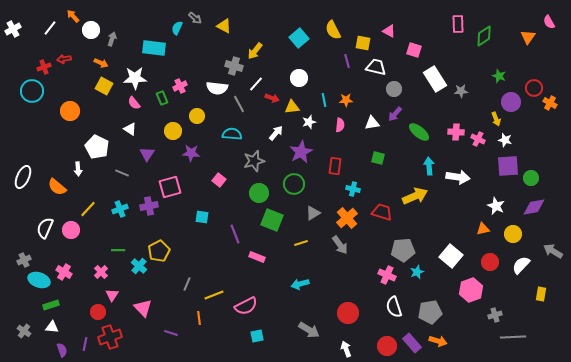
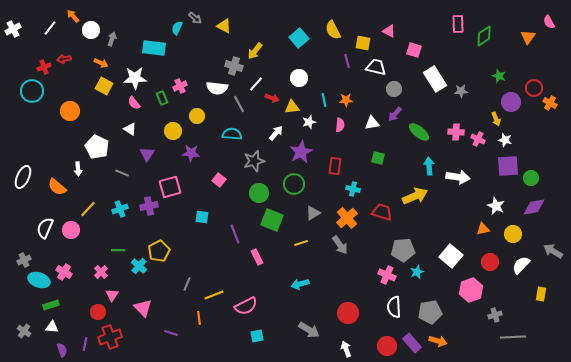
pink rectangle at (257, 257): rotated 42 degrees clockwise
white semicircle at (394, 307): rotated 15 degrees clockwise
